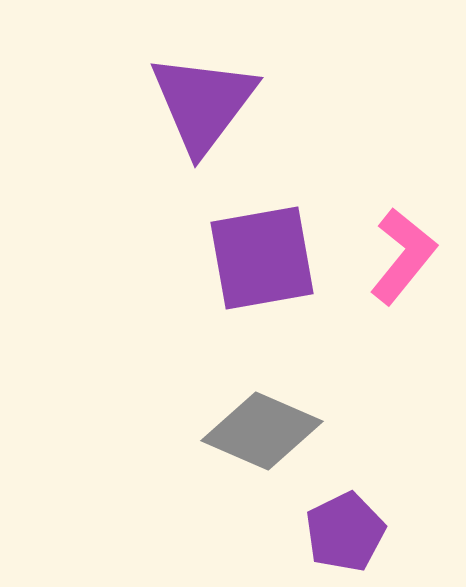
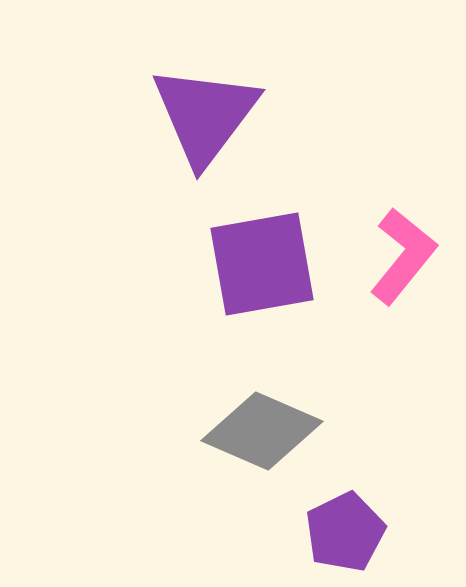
purple triangle: moved 2 px right, 12 px down
purple square: moved 6 px down
